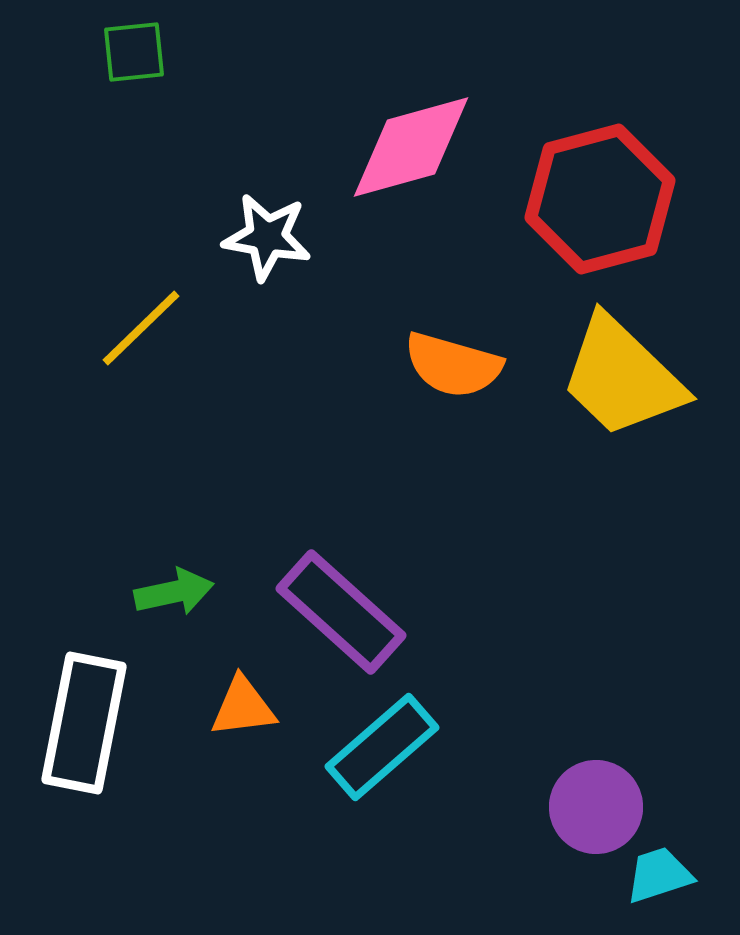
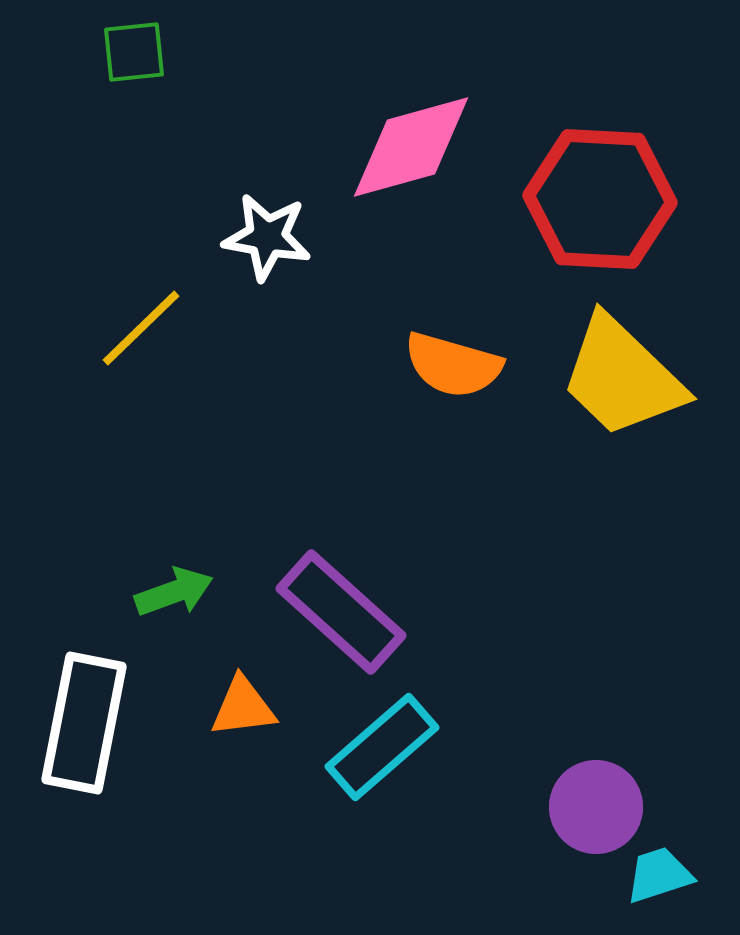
red hexagon: rotated 18 degrees clockwise
green arrow: rotated 8 degrees counterclockwise
